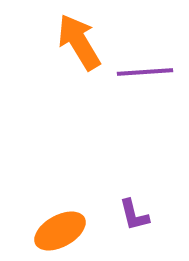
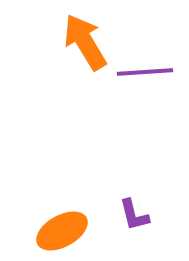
orange arrow: moved 6 px right
orange ellipse: moved 2 px right
